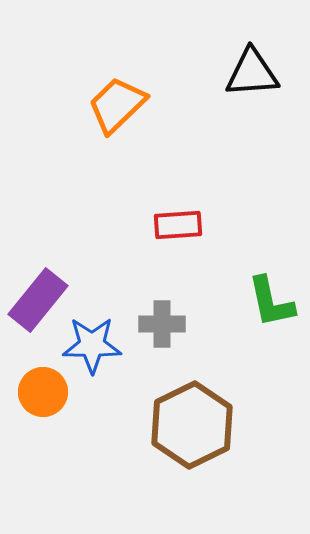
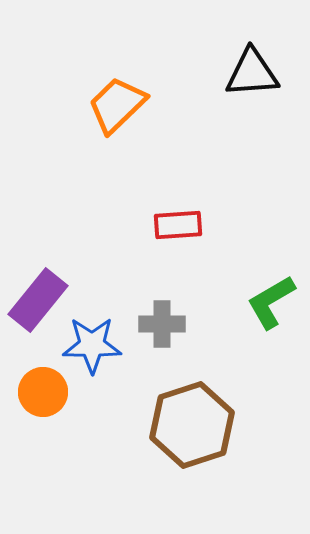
green L-shape: rotated 72 degrees clockwise
brown hexagon: rotated 8 degrees clockwise
